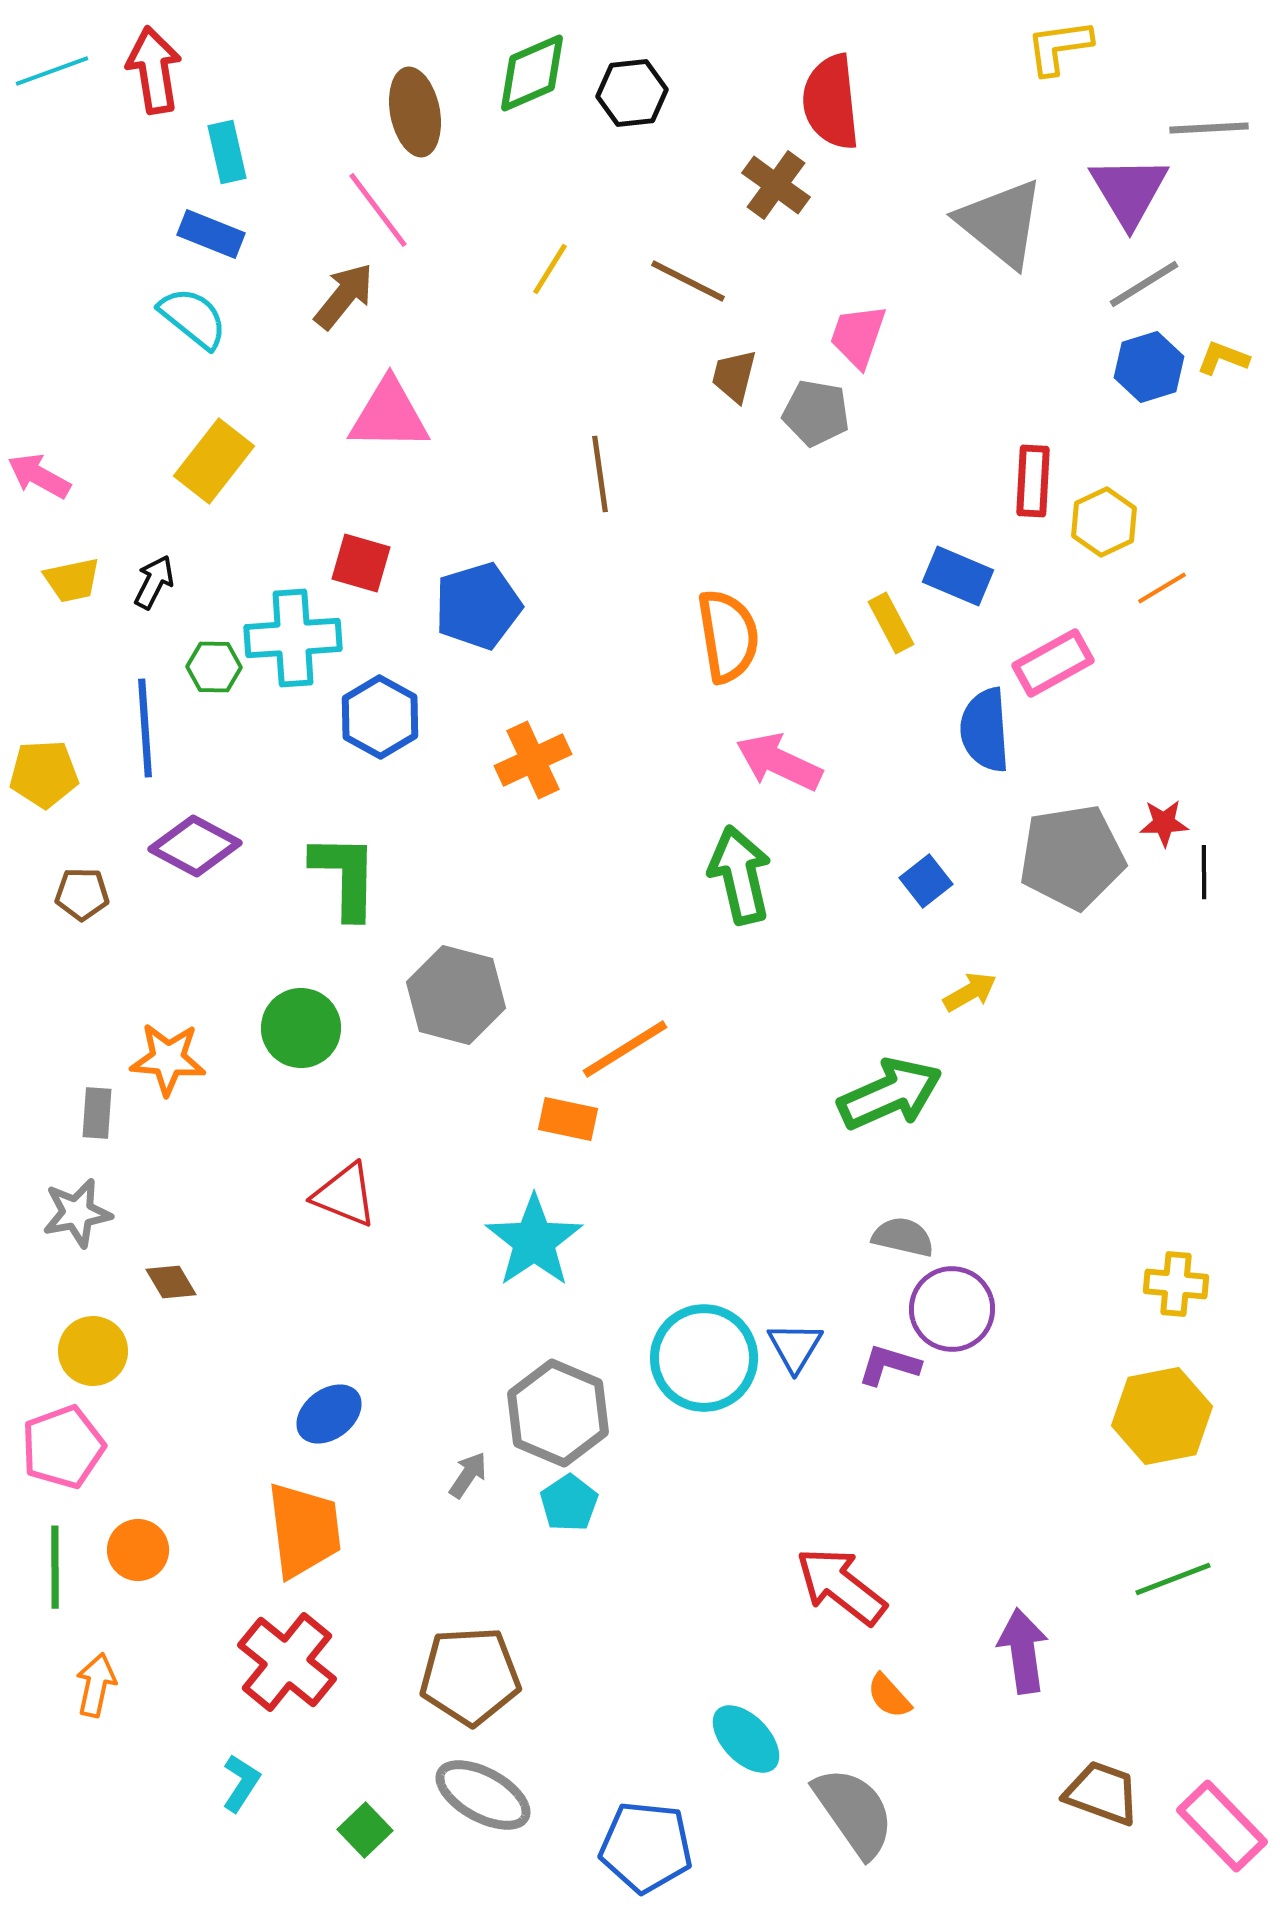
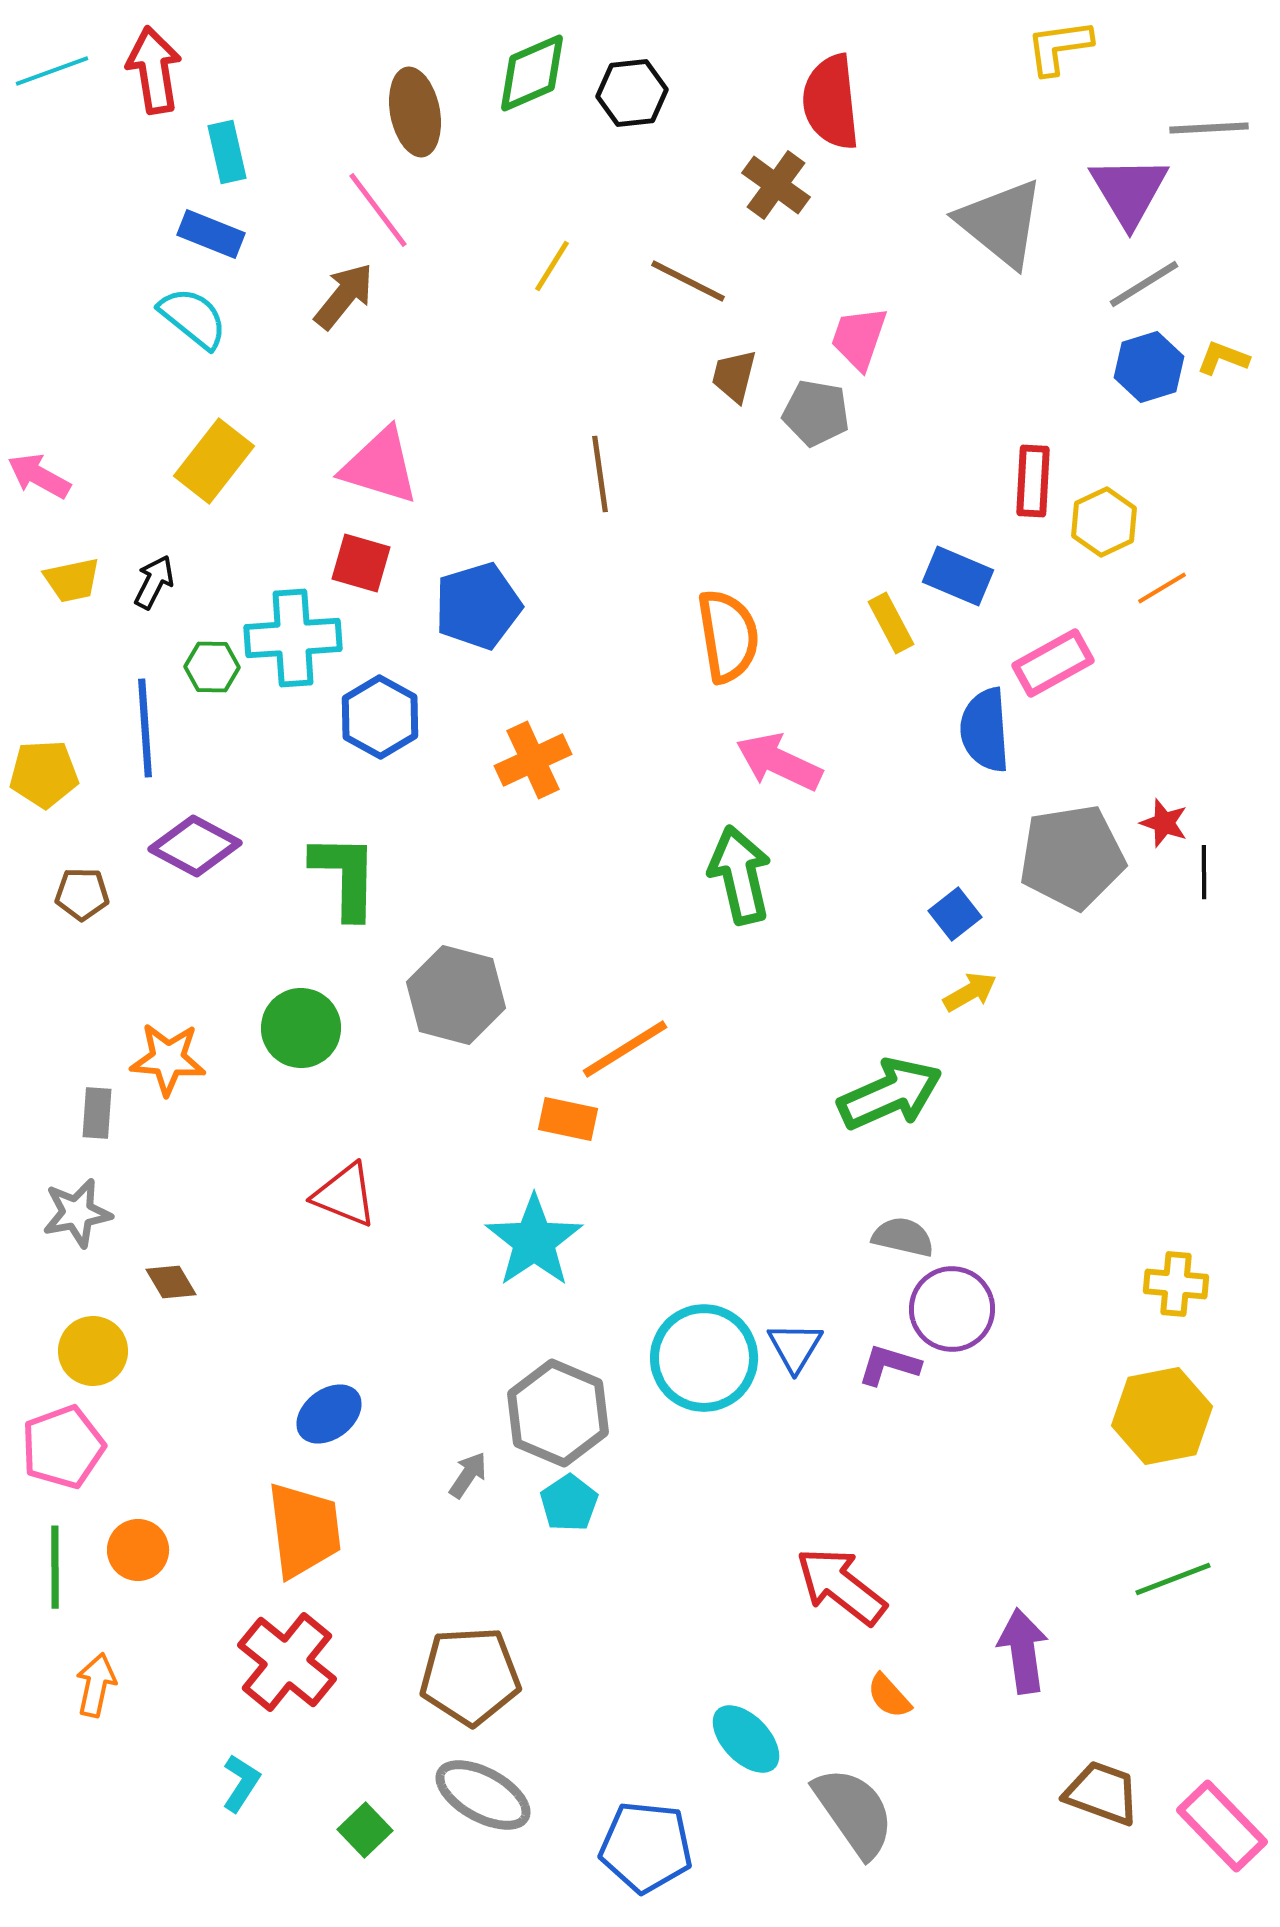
yellow line at (550, 269): moved 2 px right, 3 px up
pink trapezoid at (858, 336): moved 1 px right, 2 px down
pink triangle at (389, 415): moved 9 px left, 51 px down; rotated 16 degrees clockwise
green hexagon at (214, 667): moved 2 px left
red star at (1164, 823): rotated 21 degrees clockwise
blue square at (926, 881): moved 29 px right, 33 px down
